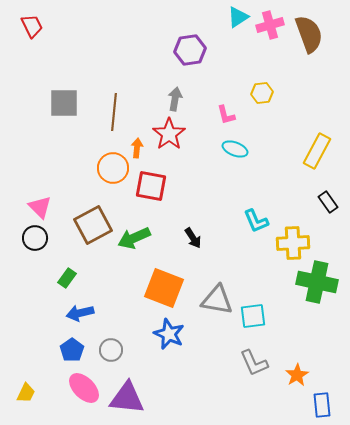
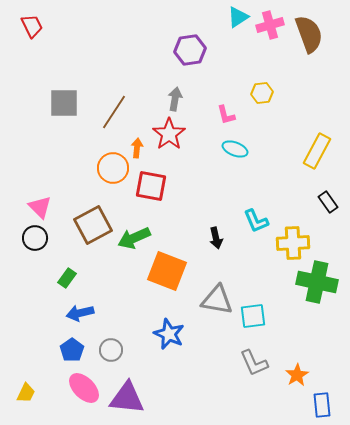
brown line: rotated 27 degrees clockwise
black arrow: moved 23 px right; rotated 20 degrees clockwise
orange square: moved 3 px right, 17 px up
